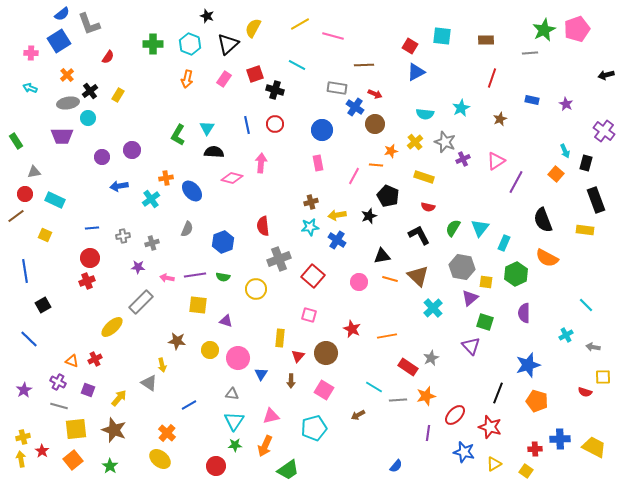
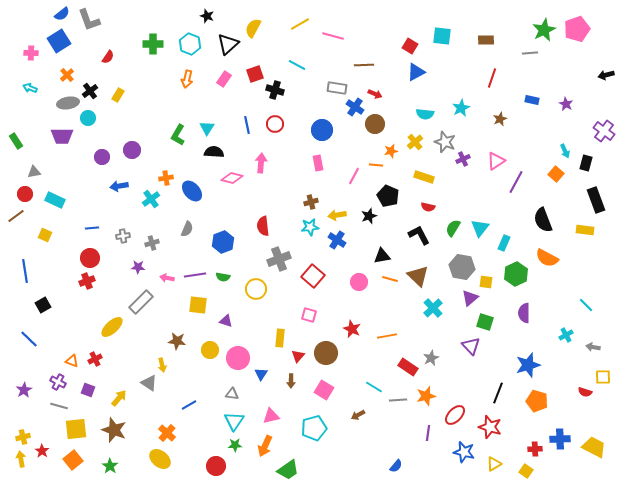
gray L-shape at (89, 24): moved 4 px up
